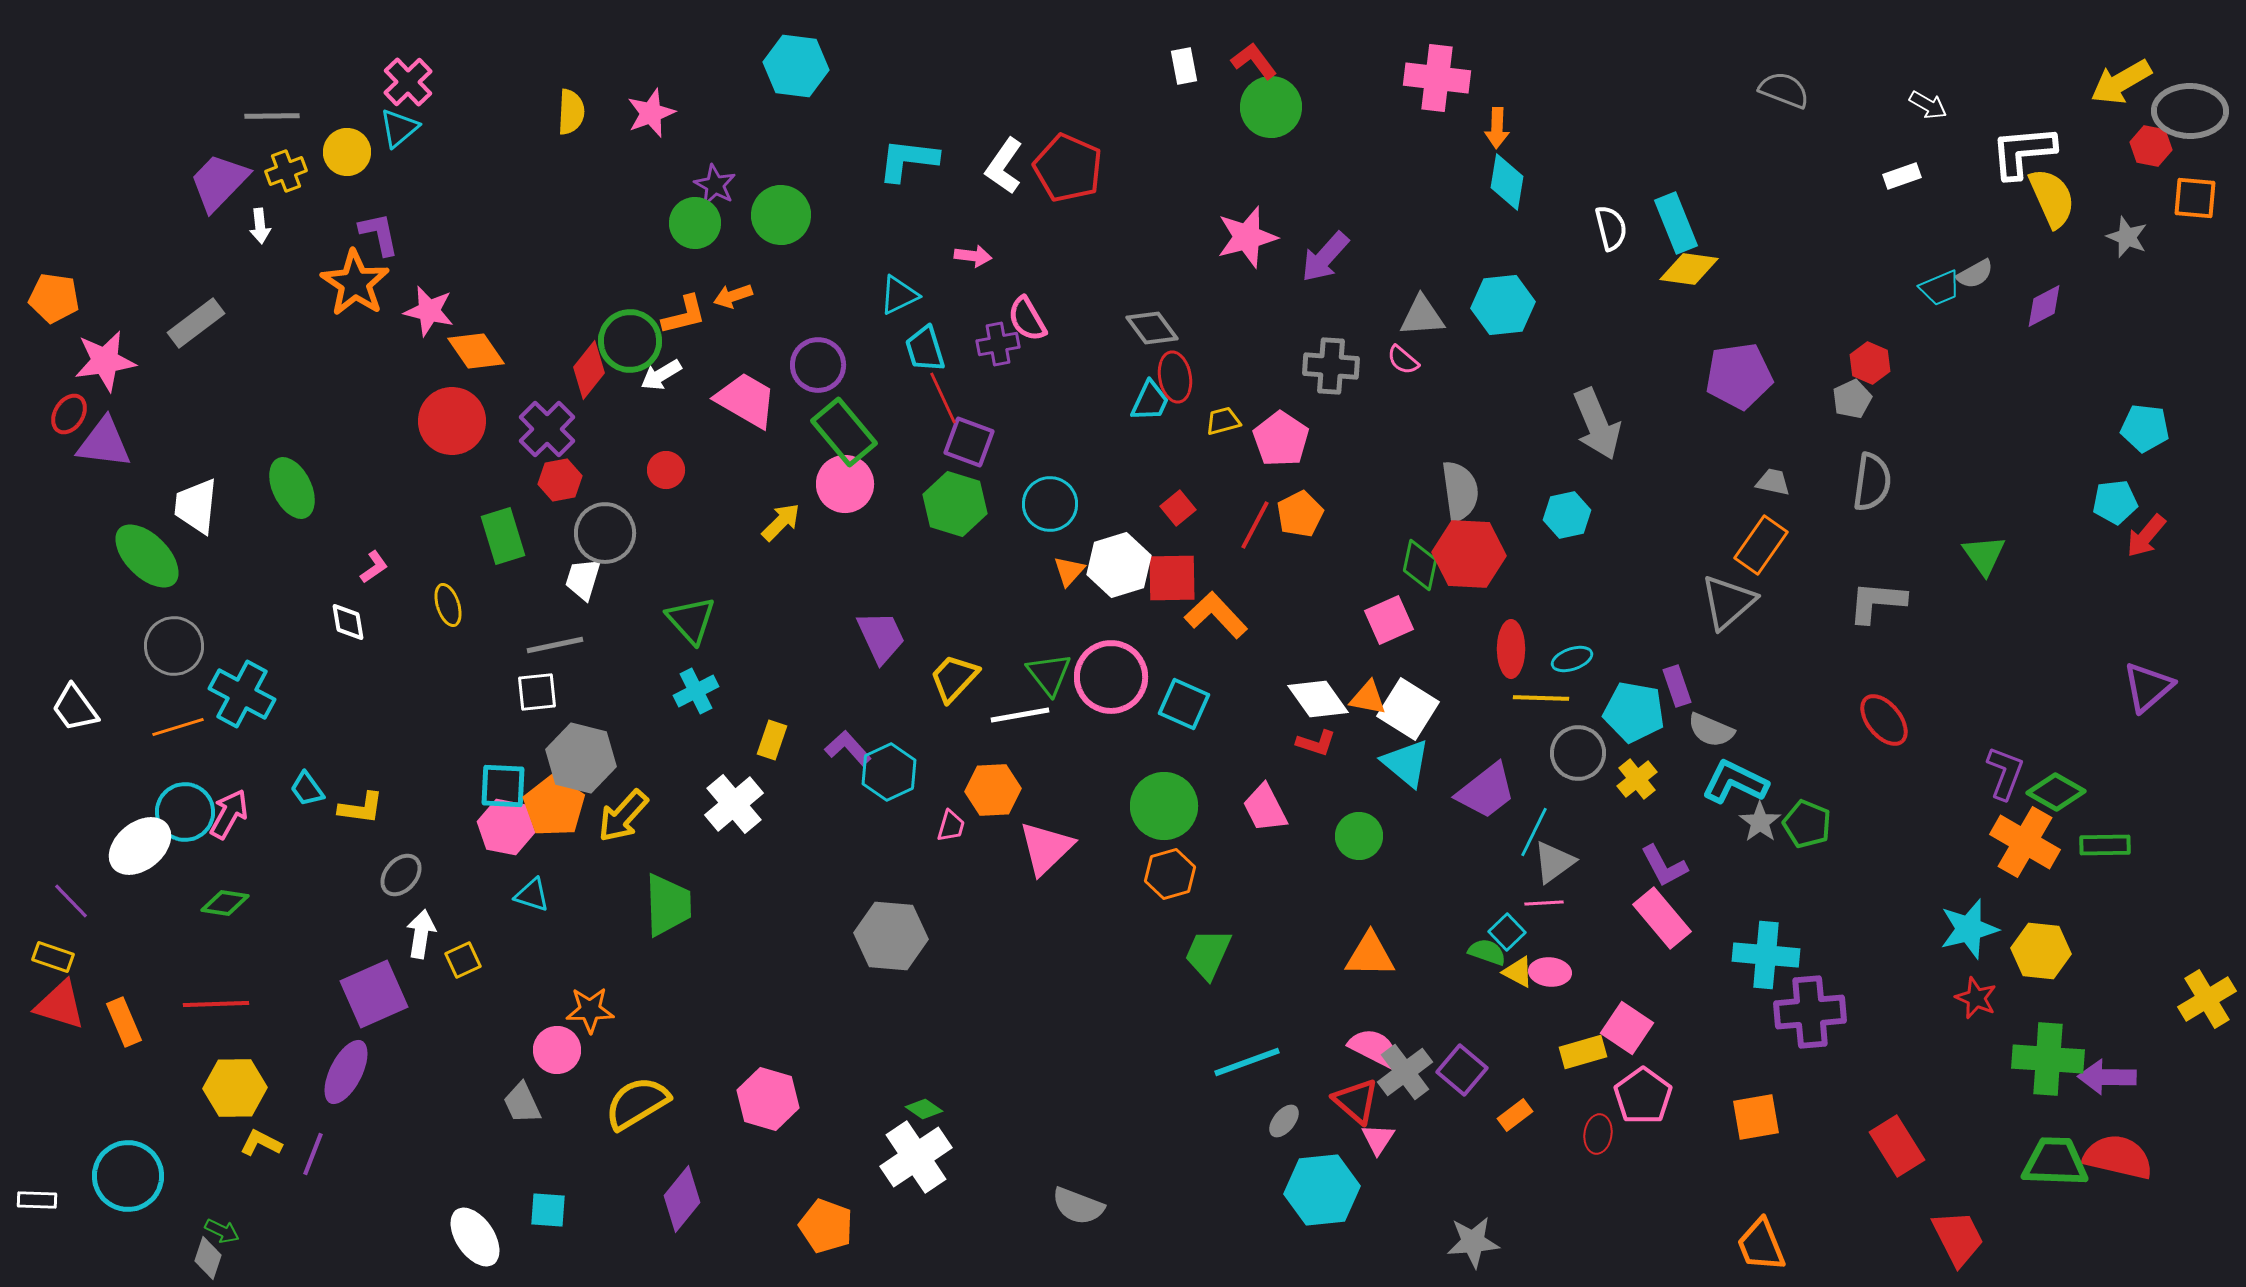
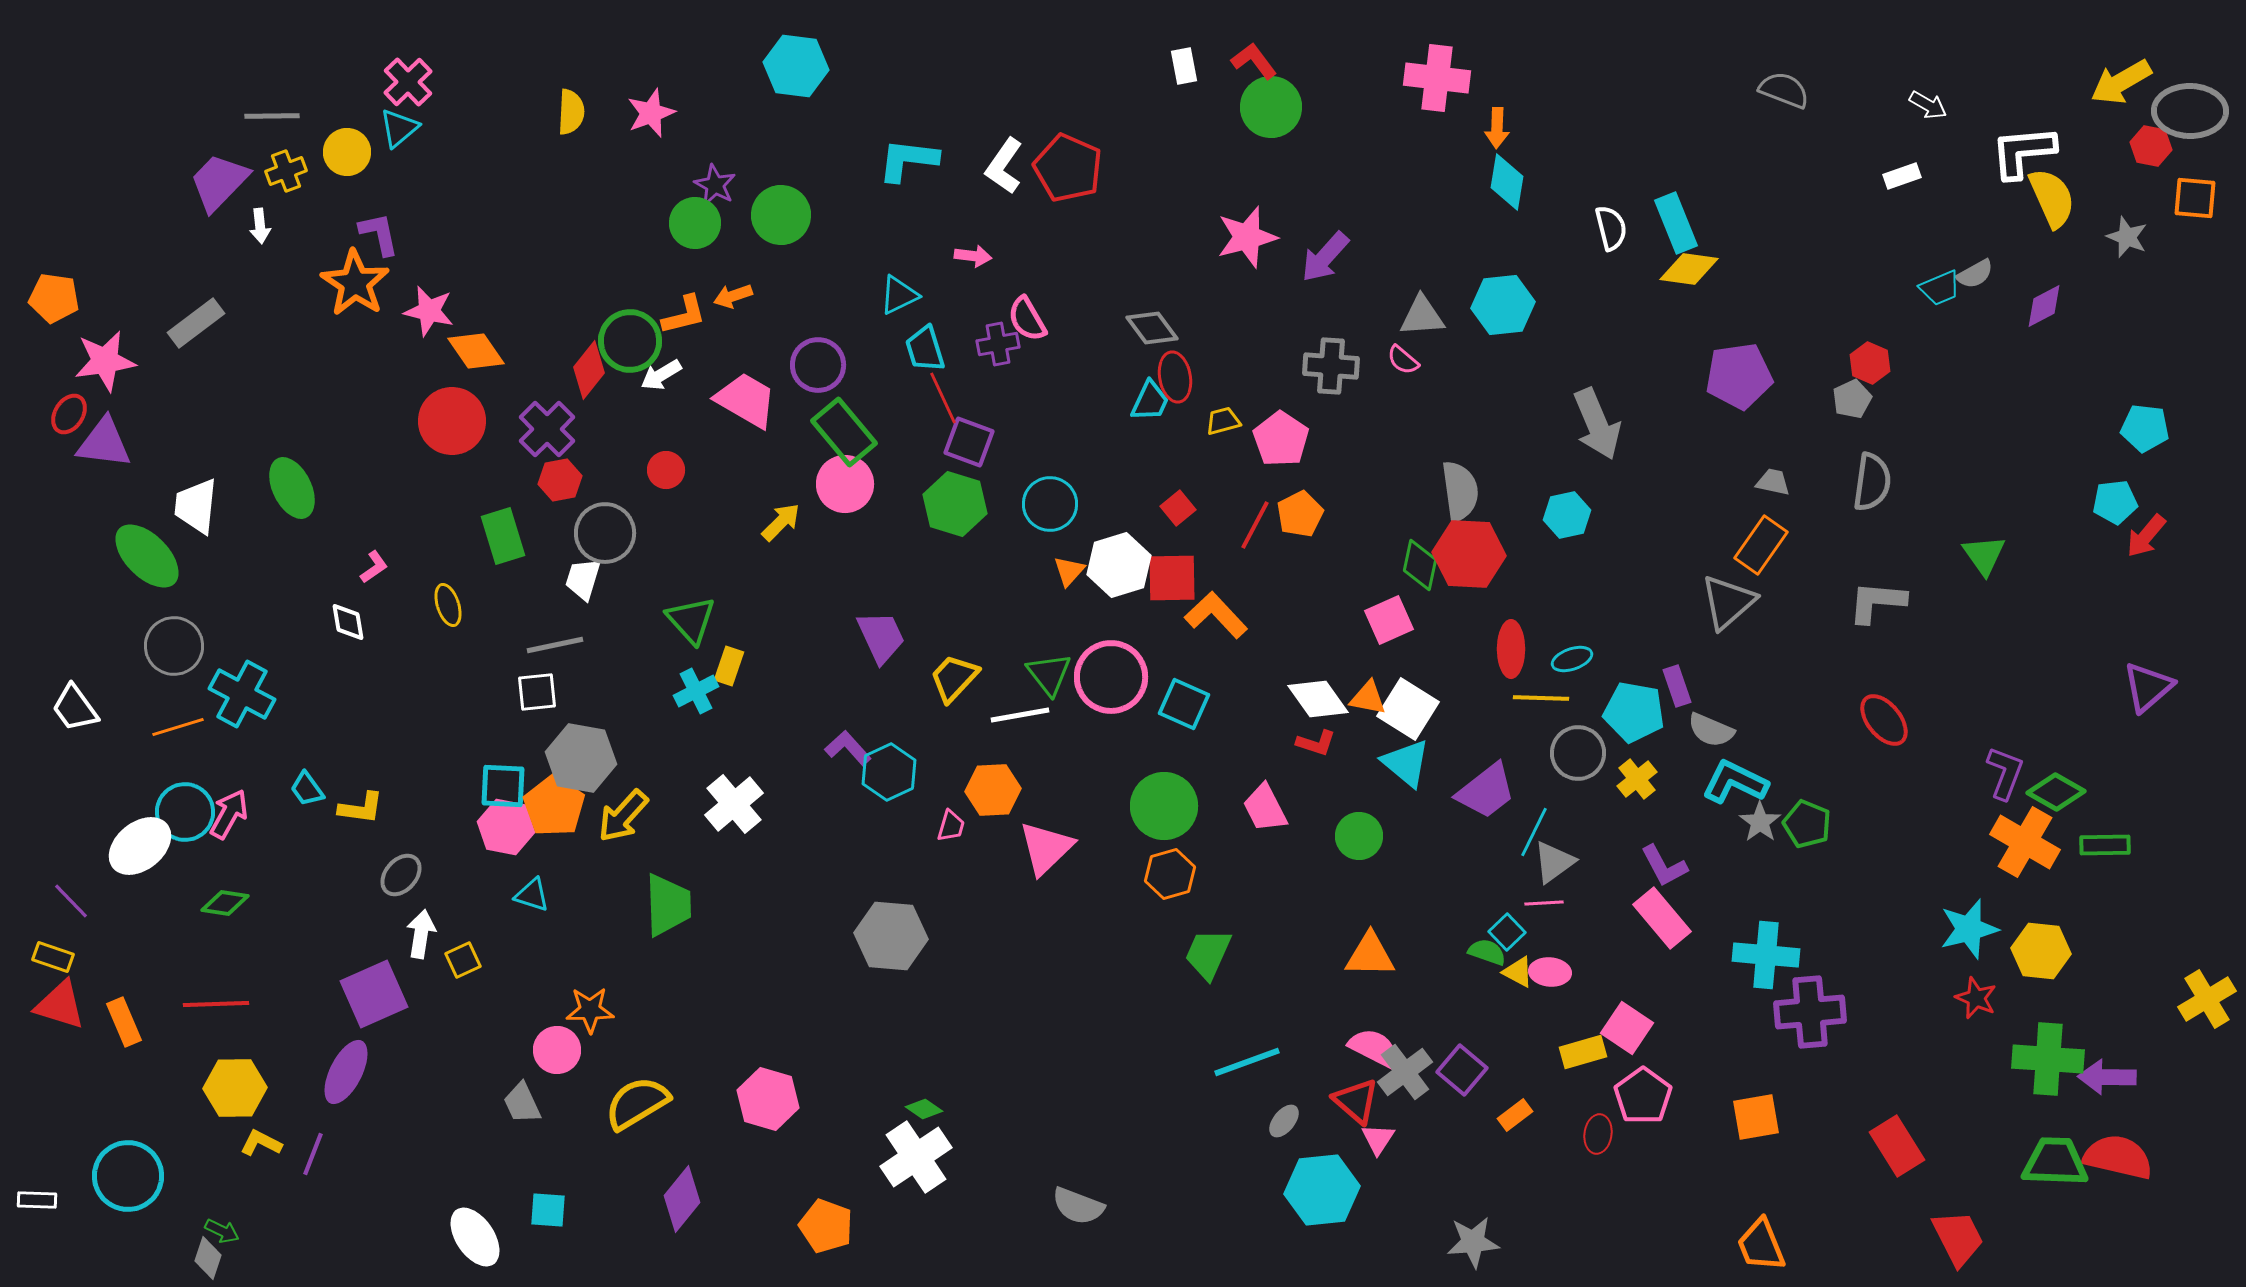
yellow rectangle at (772, 740): moved 43 px left, 74 px up
gray hexagon at (581, 758): rotated 4 degrees counterclockwise
